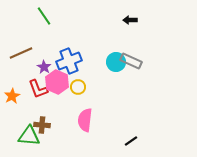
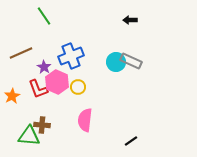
blue cross: moved 2 px right, 5 px up
